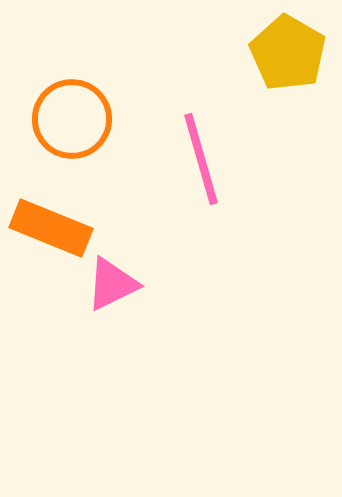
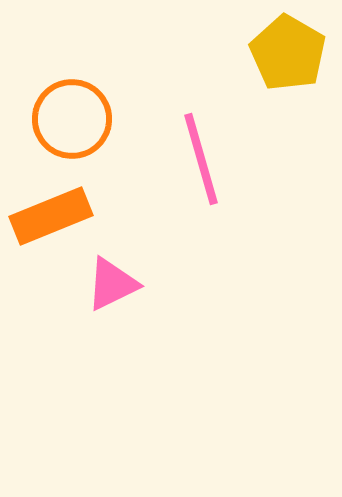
orange rectangle: moved 12 px up; rotated 44 degrees counterclockwise
